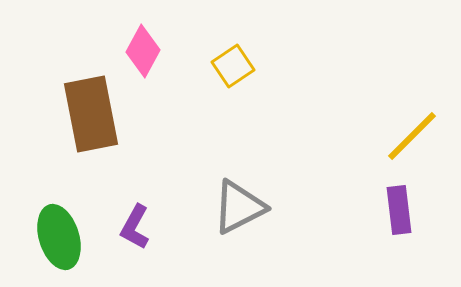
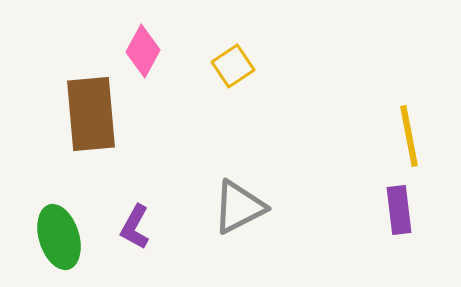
brown rectangle: rotated 6 degrees clockwise
yellow line: moved 3 px left; rotated 56 degrees counterclockwise
